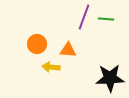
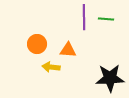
purple line: rotated 20 degrees counterclockwise
